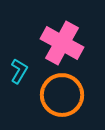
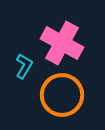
cyan L-shape: moved 5 px right, 5 px up
